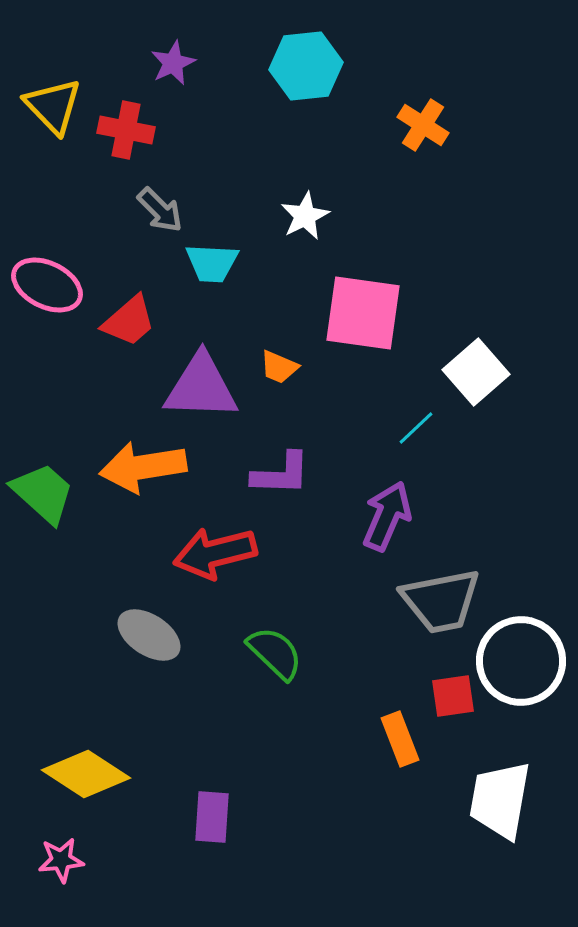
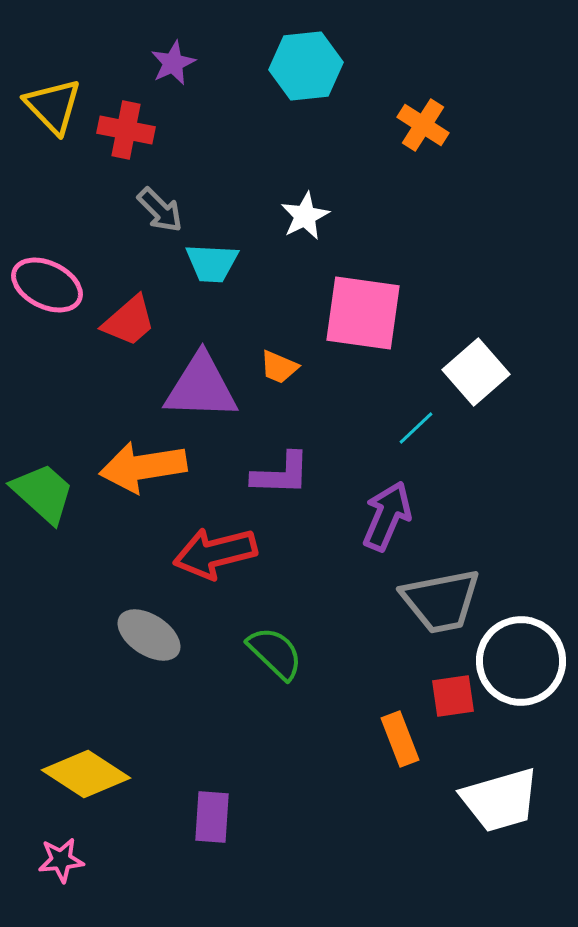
white trapezoid: rotated 116 degrees counterclockwise
